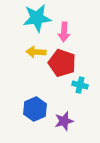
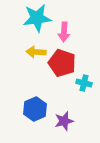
cyan cross: moved 4 px right, 2 px up
